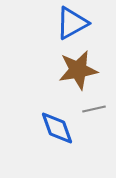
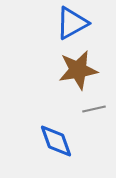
blue diamond: moved 1 px left, 13 px down
